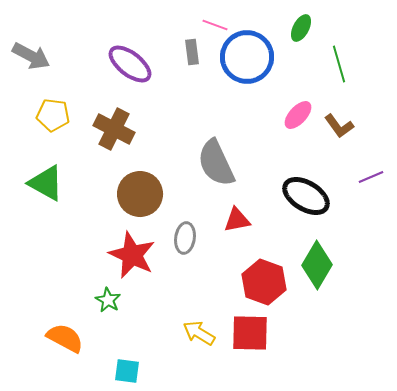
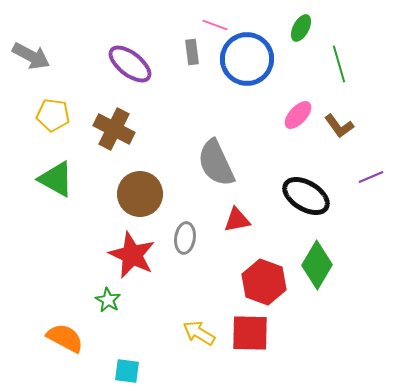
blue circle: moved 2 px down
green triangle: moved 10 px right, 4 px up
